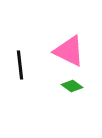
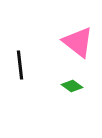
pink triangle: moved 9 px right, 9 px up; rotated 12 degrees clockwise
